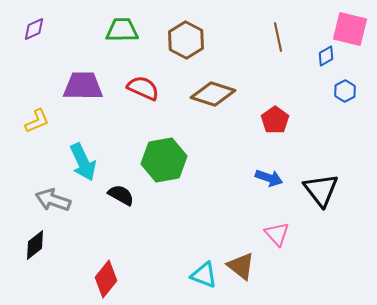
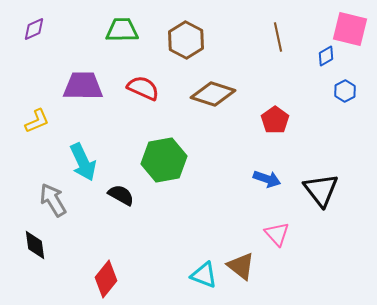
blue arrow: moved 2 px left, 1 px down
gray arrow: rotated 40 degrees clockwise
black diamond: rotated 60 degrees counterclockwise
